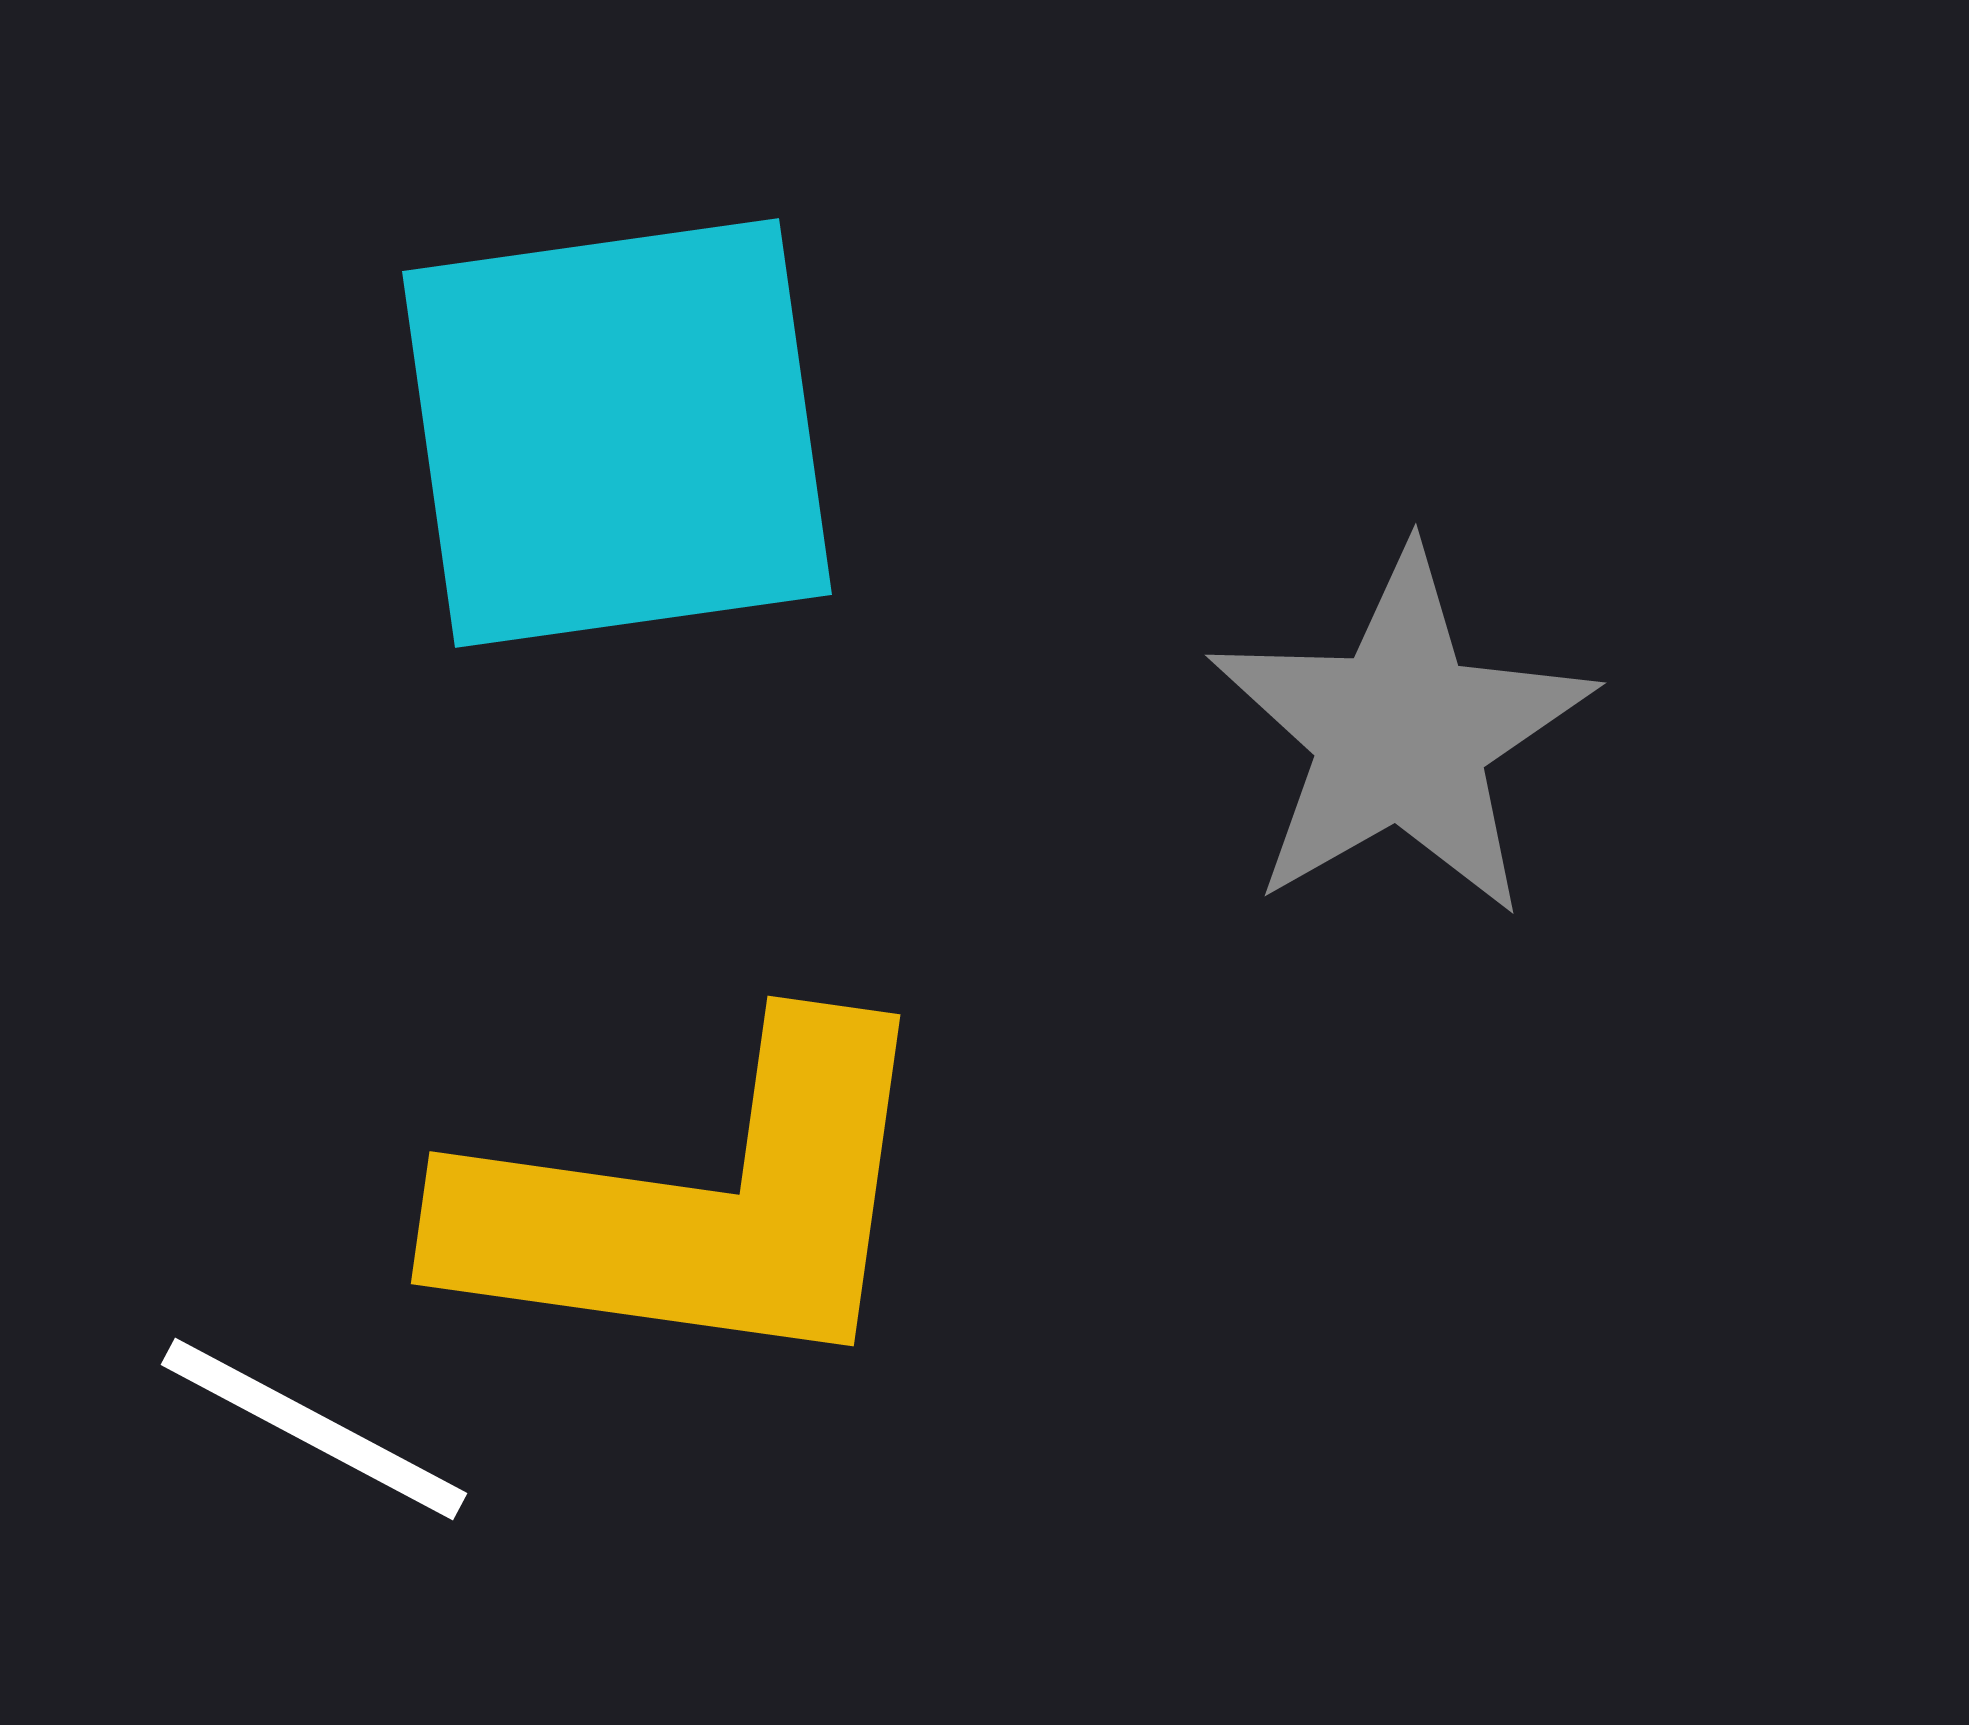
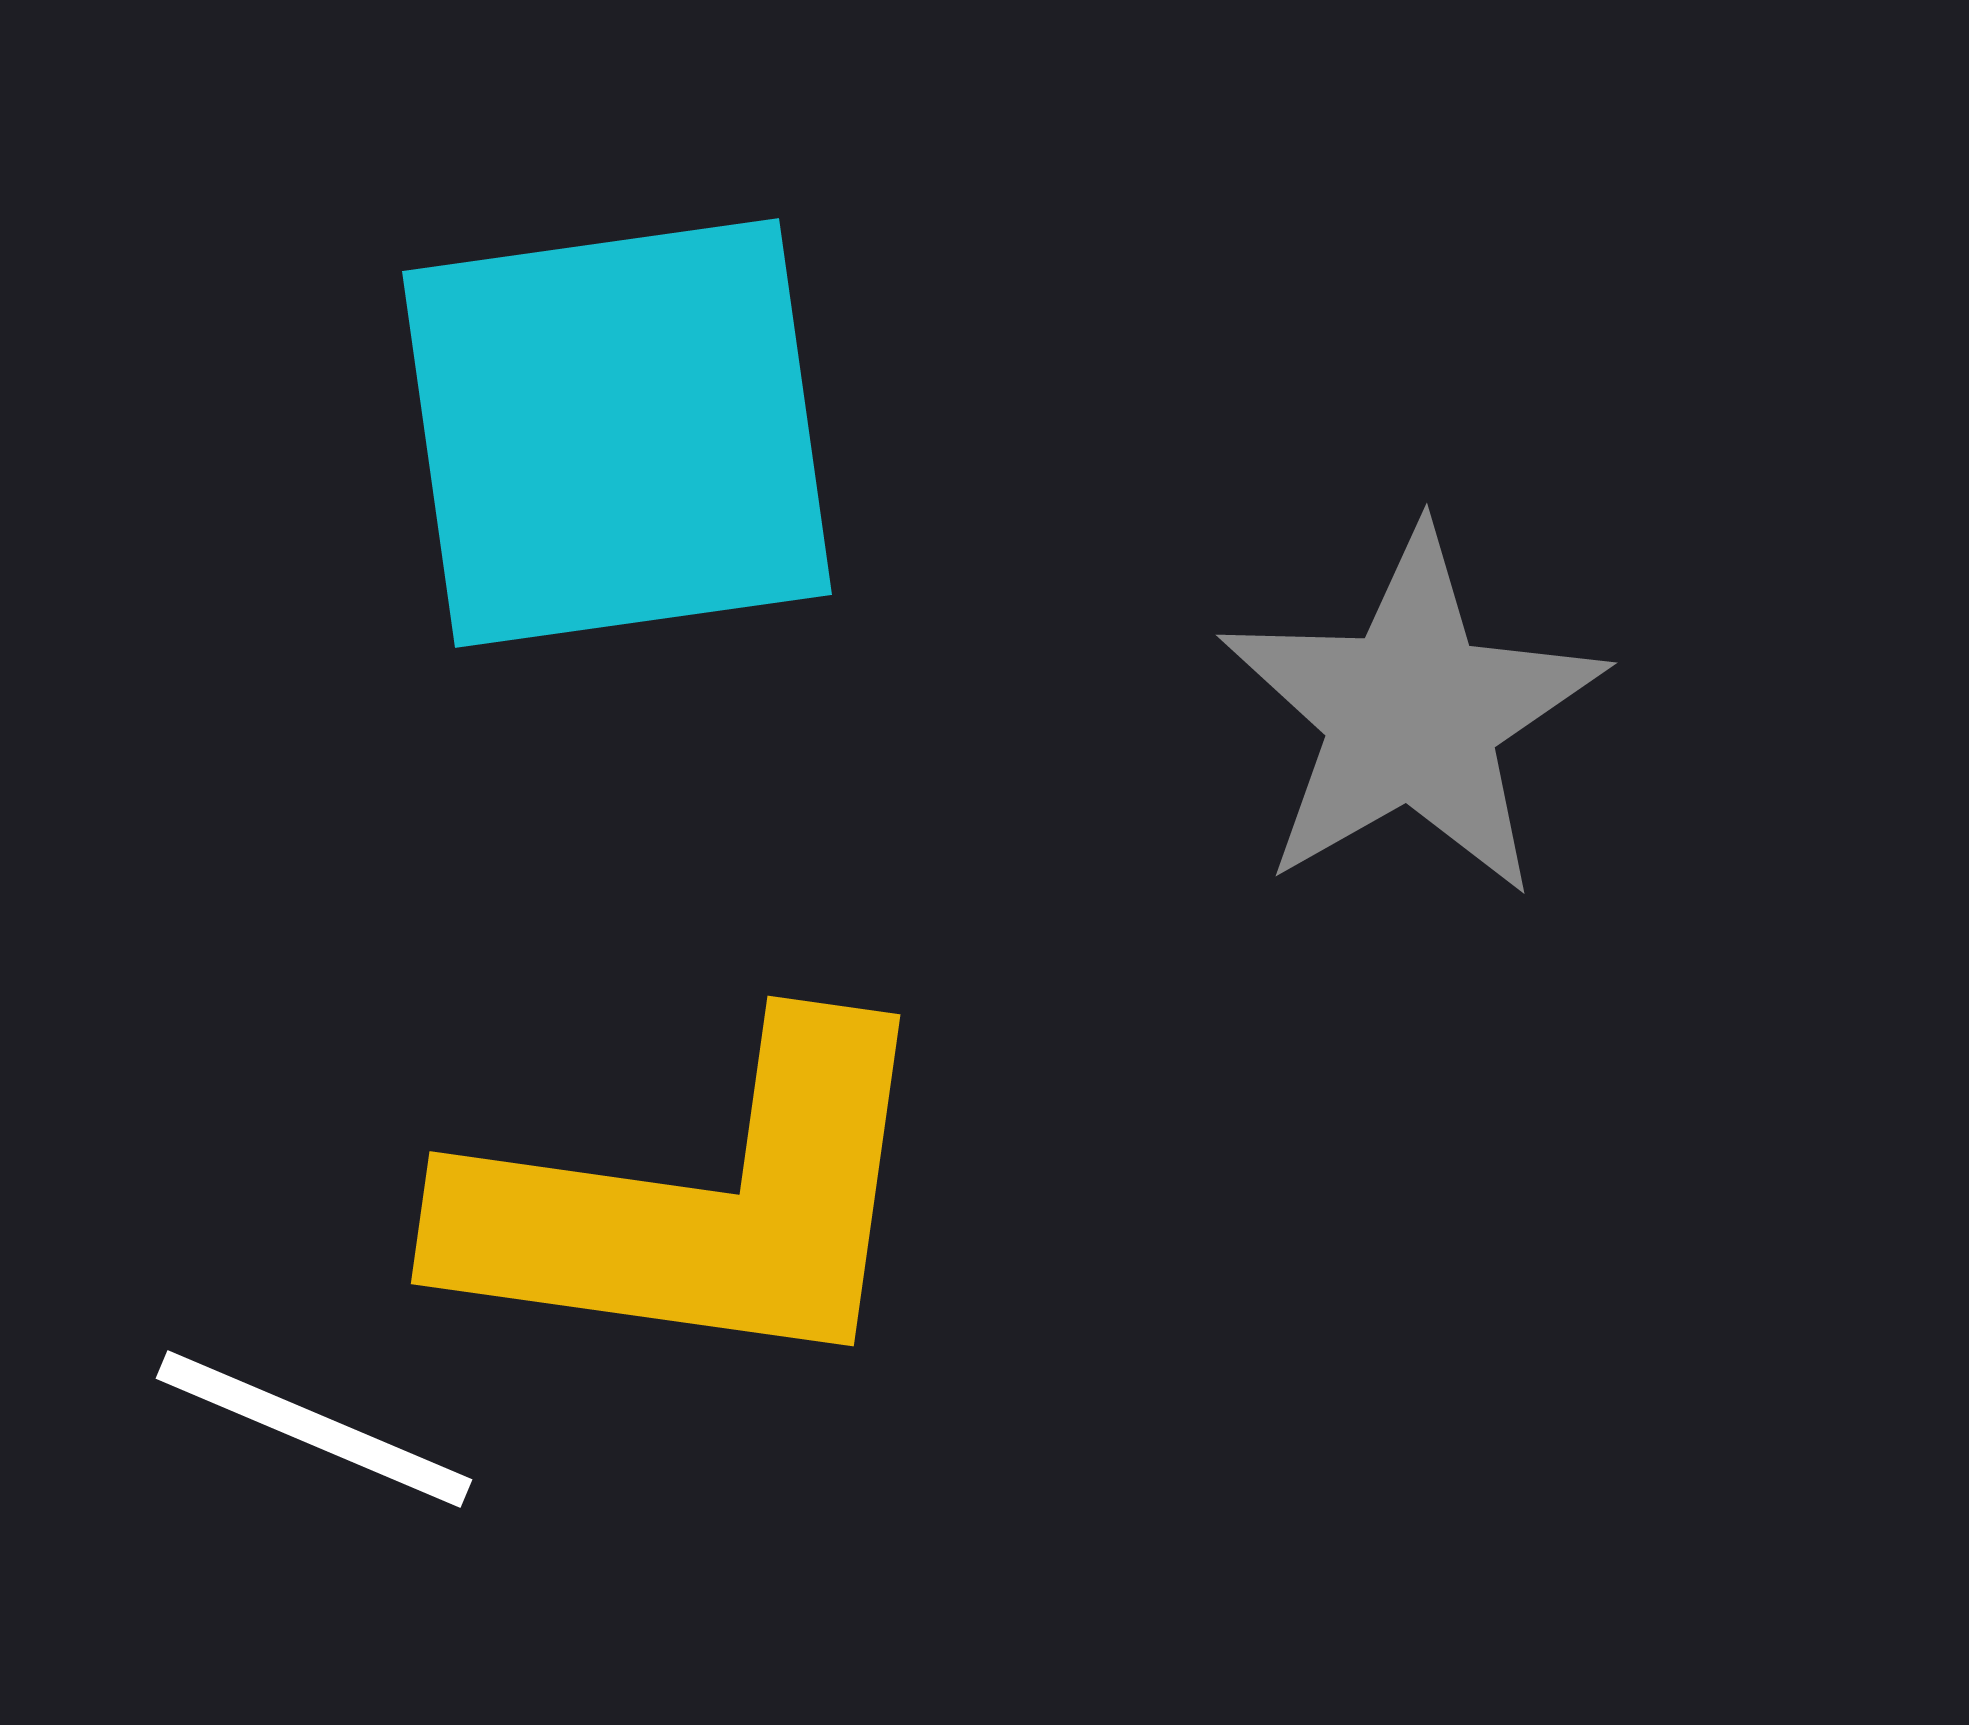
gray star: moved 11 px right, 20 px up
white line: rotated 5 degrees counterclockwise
